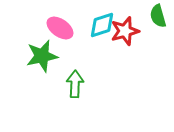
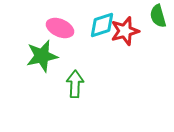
pink ellipse: rotated 12 degrees counterclockwise
